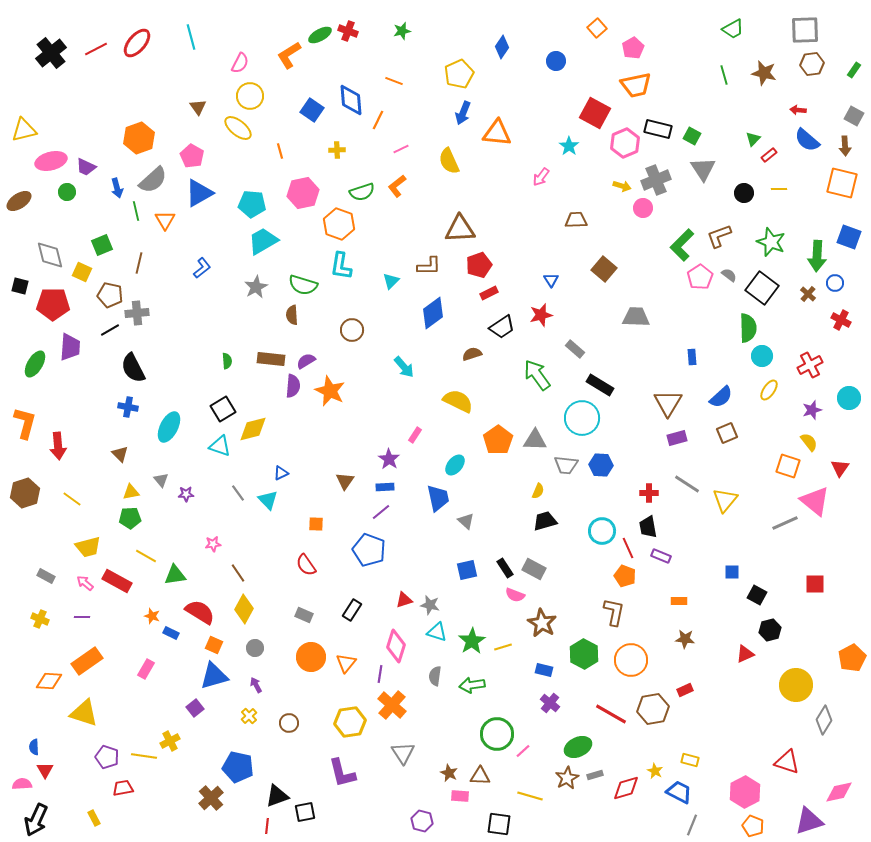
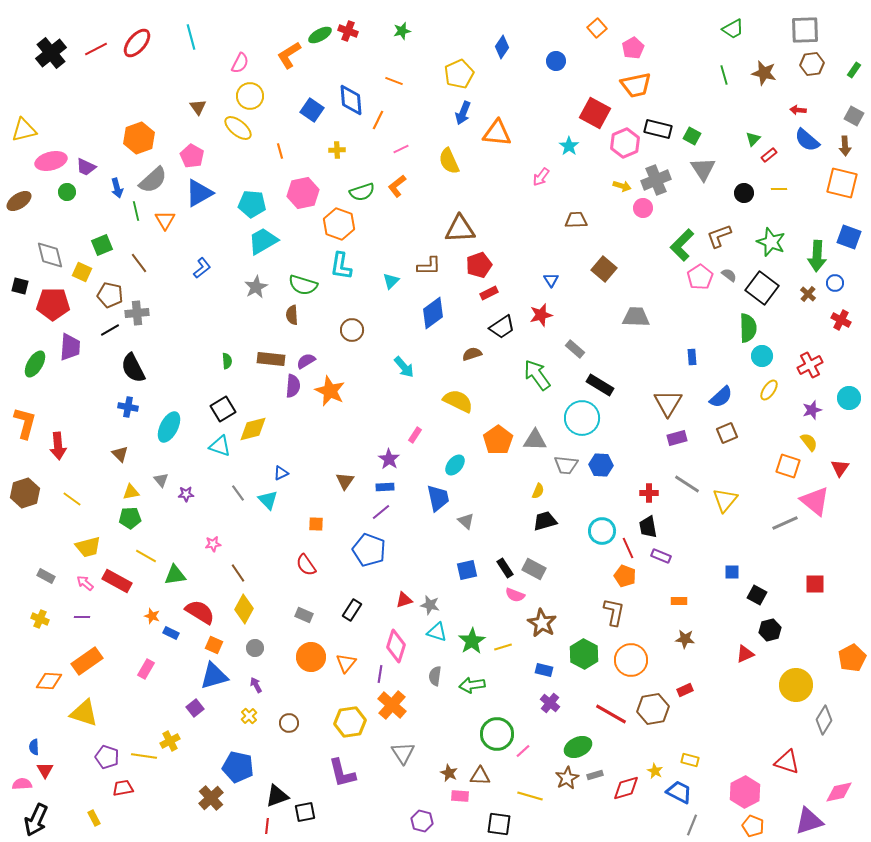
brown line at (139, 263): rotated 50 degrees counterclockwise
